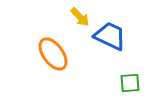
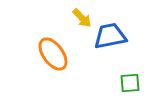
yellow arrow: moved 2 px right, 1 px down
blue trapezoid: rotated 36 degrees counterclockwise
